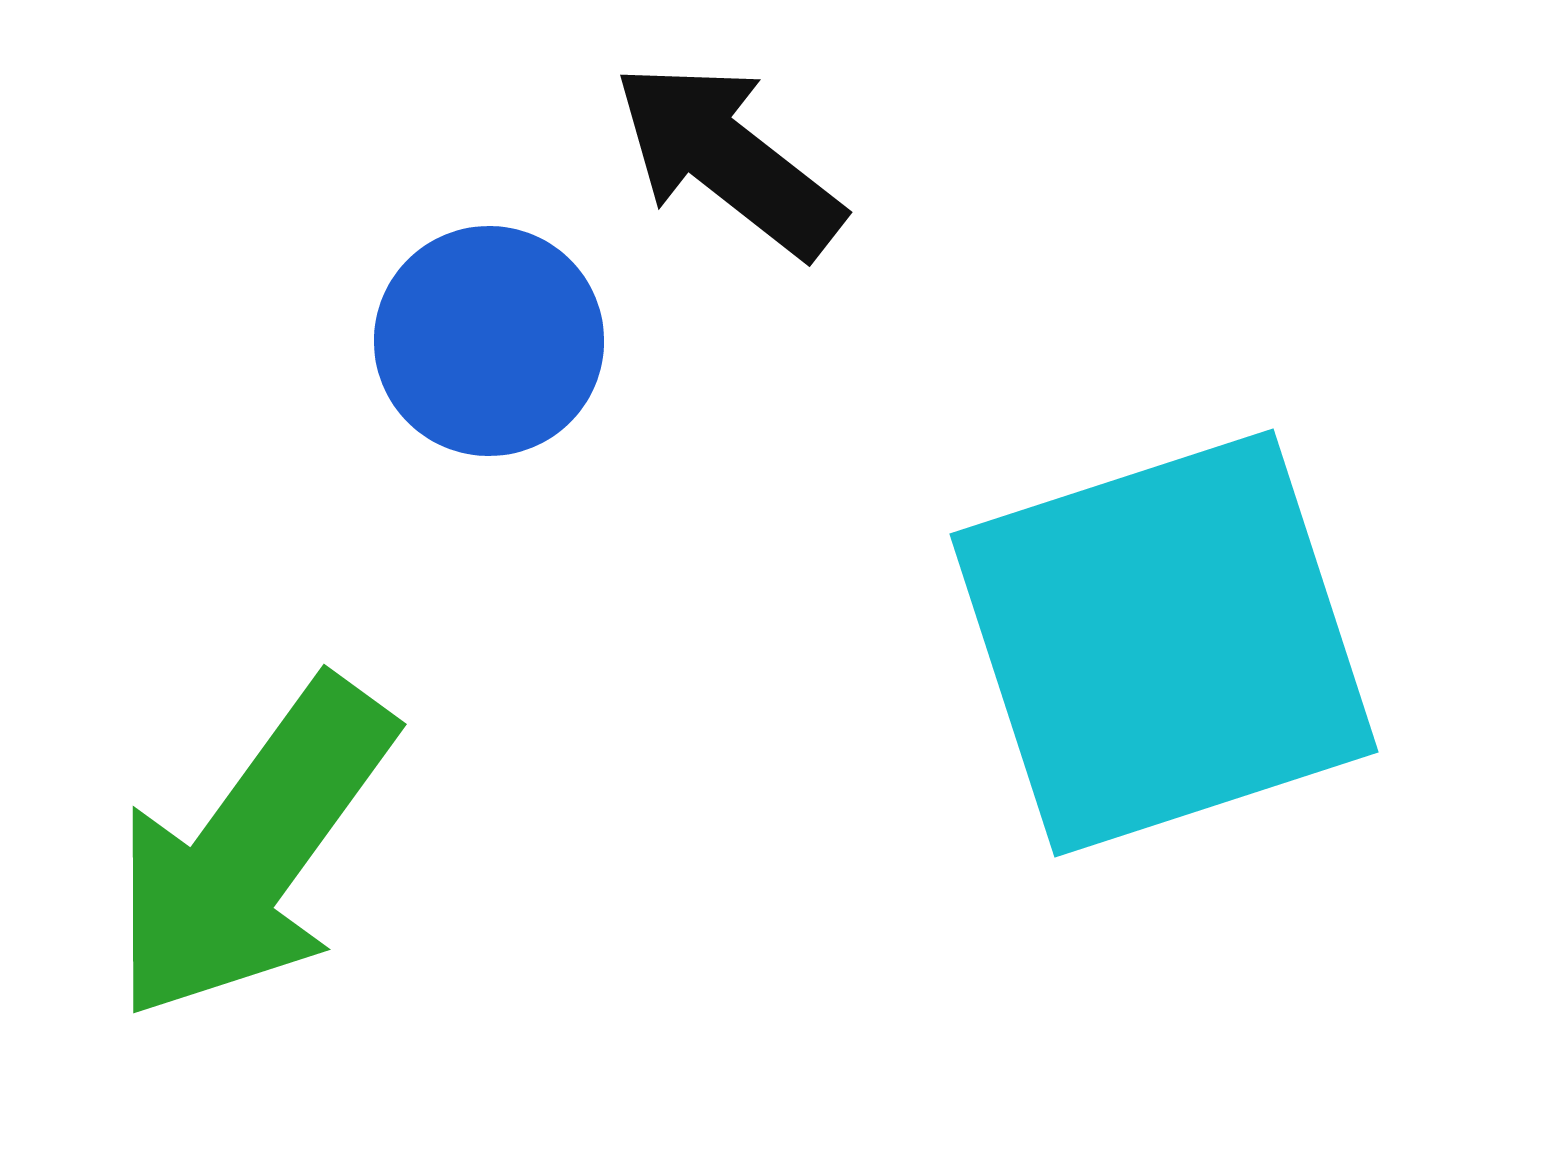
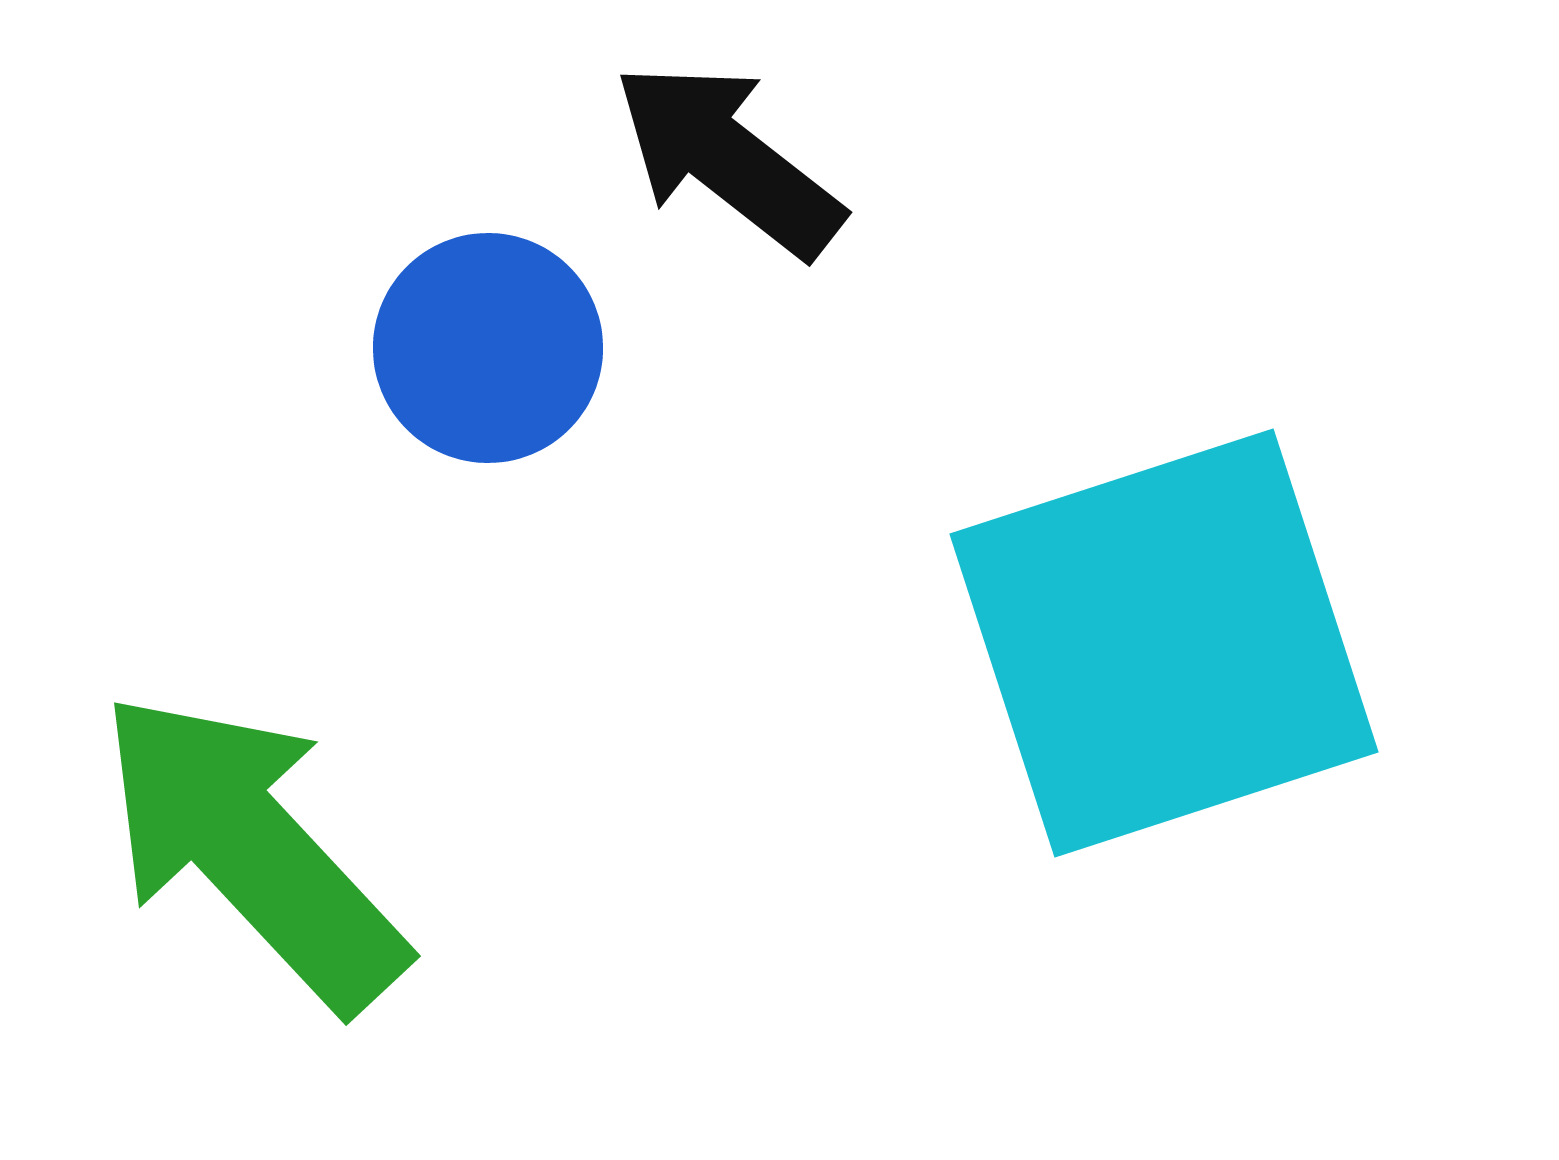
blue circle: moved 1 px left, 7 px down
green arrow: rotated 101 degrees clockwise
